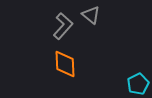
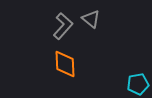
gray triangle: moved 4 px down
cyan pentagon: rotated 15 degrees clockwise
